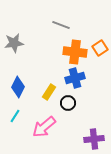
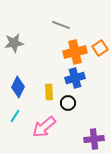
orange cross: rotated 20 degrees counterclockwise
yellow rectangle: rotated 35 degrees counterclockwise
